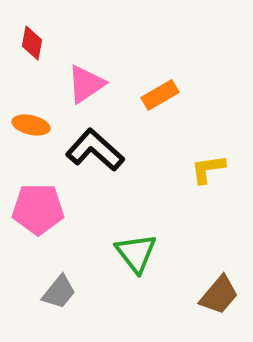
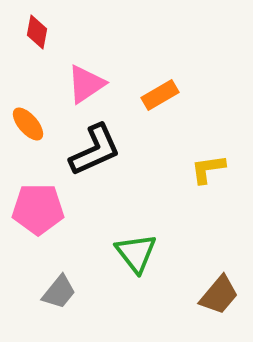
red diamond: moved 5 px right, 11 px up
orange ellipse: moved 3 px left, 1 px up; rotated 36 degrees clockwise
black L-shape: rotated 114 degrees clockwise
